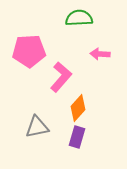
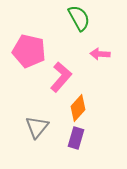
green semicircle: rotated 64 degrees clockwise
pink pentagon: rotated 16 degrees clockwise
gray triangle: rotated 40 degrees counterclockwise
purple rectangle: moved 1 px left, 1 px down
